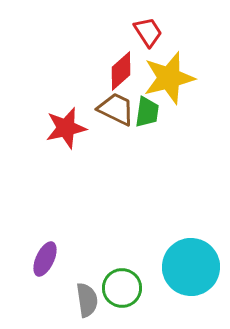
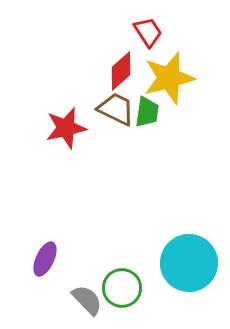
cyan circle: moved 2 px left, 4 px up
gray semicircle: rotated 36 degrees counterclockwise
